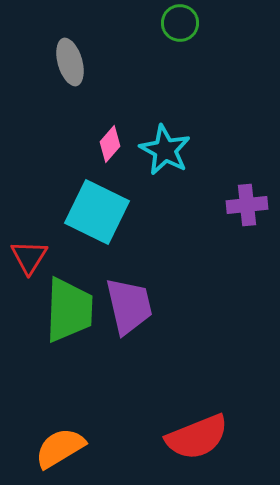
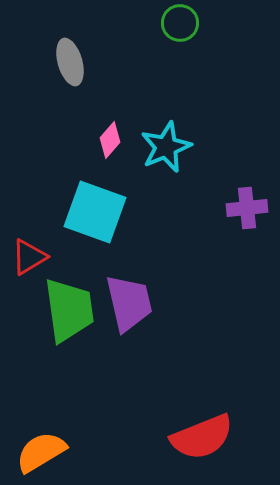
pink diamond: moved 4 px up
cyan star: moved 1 px right, 3 px up; rotated 21 degrees clockwise
purple cross: moved 3 px down
cyan square: moved 2 px left; rotated 6 degrees counterclockwise
red triangle: rotated 27 degrees clockwise
purple trapezoid: moved 3 px up
green trapezoid: rotated 10 degrees counterclockwise
red semicircle: moved 5 px right
orange semicircle: moved 19 px left, 4 px down
